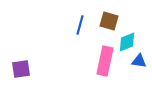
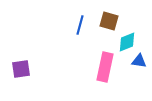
pink rectangle: moved 6 px down
